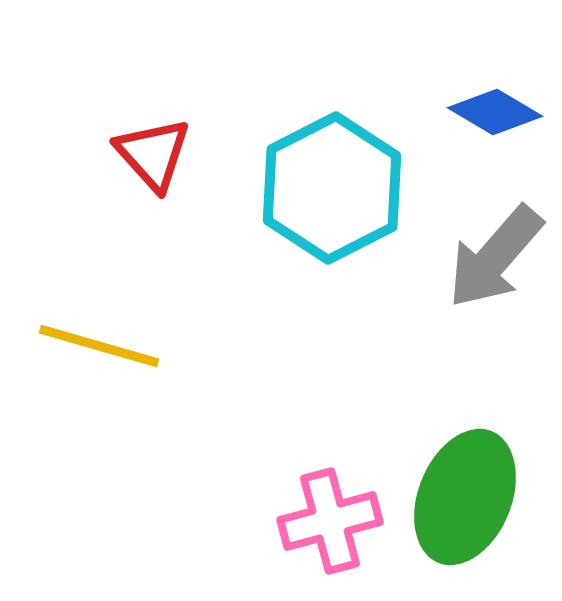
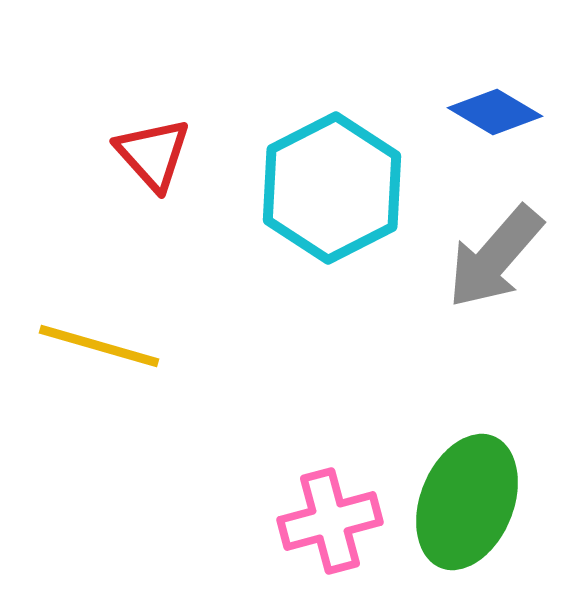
green ellipse: moved 2 px right, 5 px down
